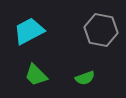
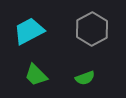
gray hexagon: moved 9 px left, 1 px up; rotated 20 degrees clockwise
